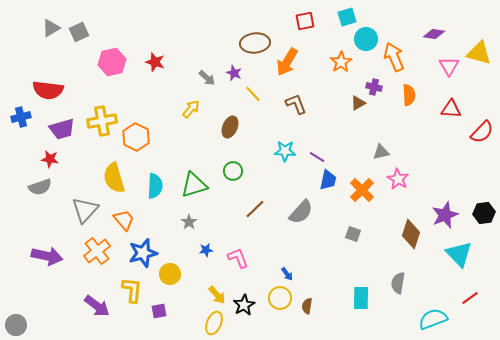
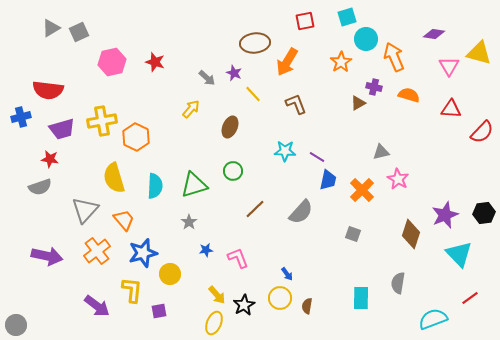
orange semicircle at (409, 95): rotated 70 degrees counterclockwise
